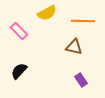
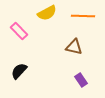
orange line: moved 5 px up
